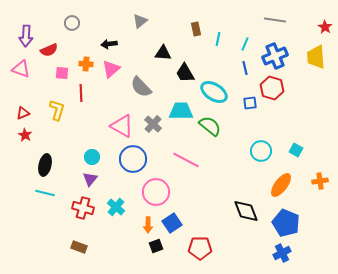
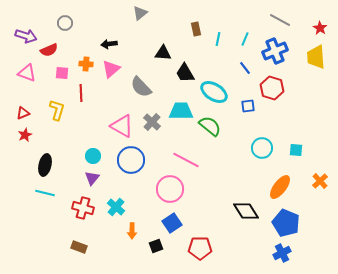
gray line at (275, 20): moved 5 px right; rotated 20 degrees clockwise
gray triangle at (140, 21): moved 8 px up
gray circle at (72, 23): moved 7 px left
red star at (325, 27): moved 5 px left, 1 px down
purple arrow at (26, 36): rotated 75 degrees counterclockwise
cyan line at (245, 44): moved 5 px up
blue cross at (275, 56): moved 5 px up
blue line at (245, 68): rotated 24 degrees counterclockwise
pink triangle at (21, 69): moved 6 px right, 4 px down
blue square at (250, 103): moved 2 px left, 3 px down
gray cross at (153, 124): moved 1 px left, 2 px up
red star at (25, 135): rotated 16 degrees clockwise
cyan square at (296, 150): rotated 24 degrees counterclockwise
cyan circle at (261, 151): moved 1 px right, 3 px up
cyan circle at (92, 157): moved 1 px right, 1 px up
blue circle at (133, 159): moved 2 px left, 1 px down
purple triangle at (90, 179): moved 2 px right, 1 px up
orange cross at (320, 181): rotated 35 degrees counterclockwise
orange ellipse at (281, 185): moved 1 px left, 2 px down
pink circle at (156, 192): moved 14 px right, 3 px up
black diamond at (246, 211): rotated 12 degrees counterclockwise
orange arrow at (148, 225): moved 16 px left, 6 px down
